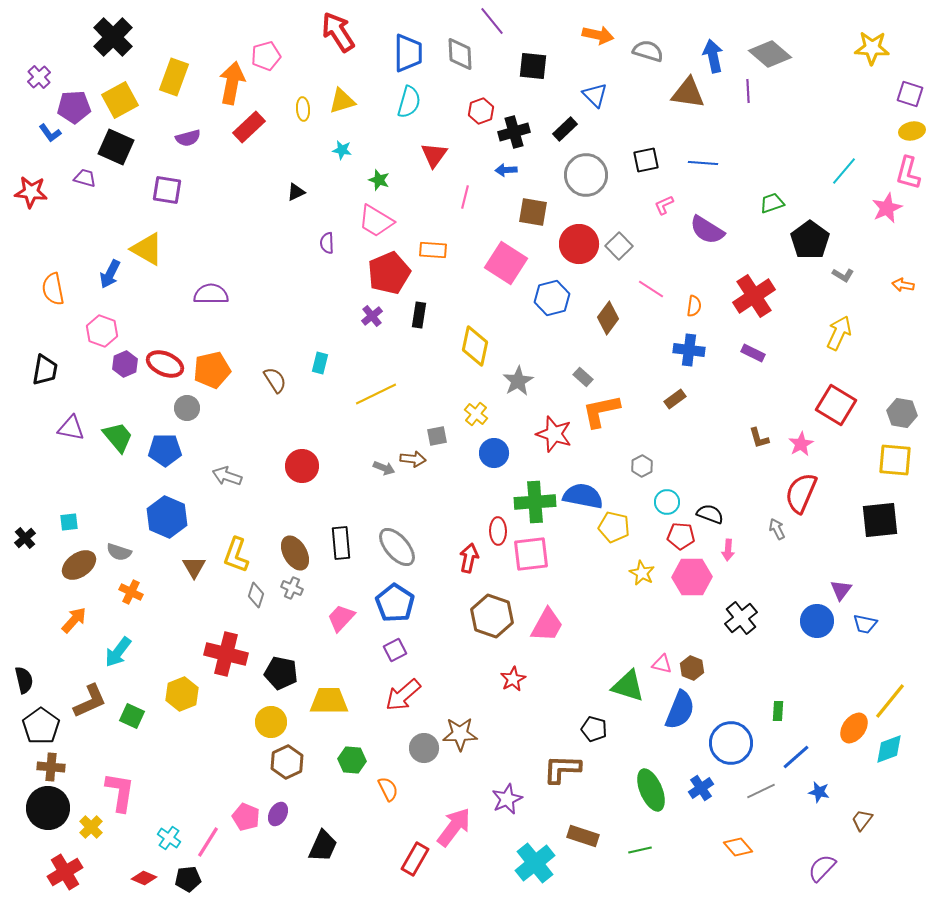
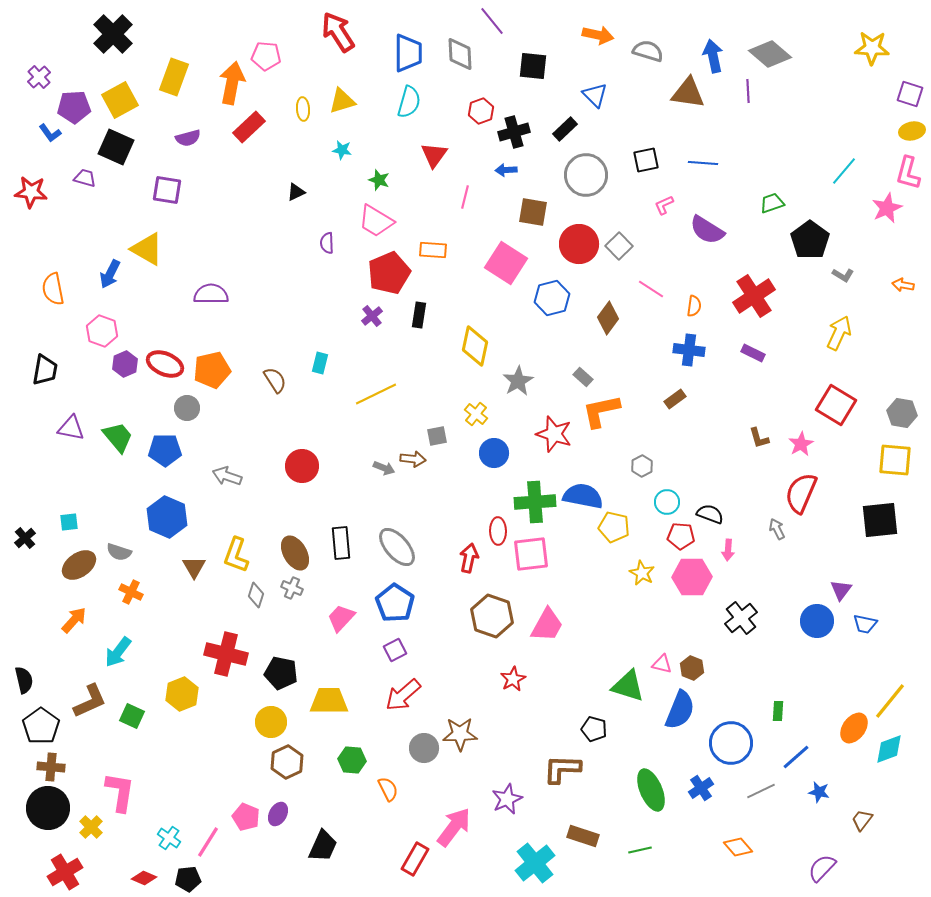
black cross at (113, 37): moved 3 px up
pink pentagon at (266, 56): rotated 20 degrees clockwise
